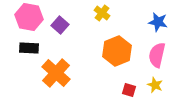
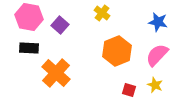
pink semicircle: rotated 30 degrees clockwise
